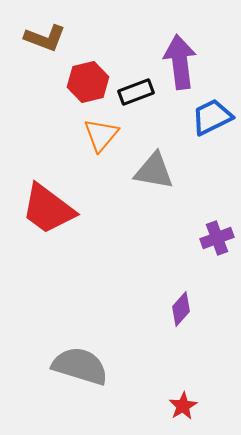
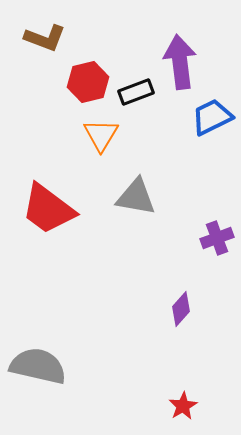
orange triangle: rotated 9 degrees counterclockwise
gray triangle: moved 18 px left, 26 px down
gray semicircle: moved 42 px left; rotated 4 degrees counterclockwise
